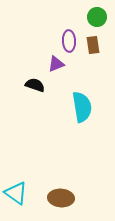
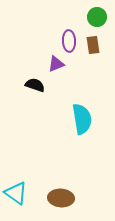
cyan semicircle: moved 12 px down
